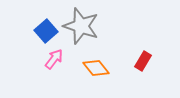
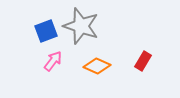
blue square: rotated 20 degrees clockwise
pink arrow: moved 1 px left, 2 px down
orange diamond: moved 1 px right, 2 px up; rotated 28 degrees counterclockwise
